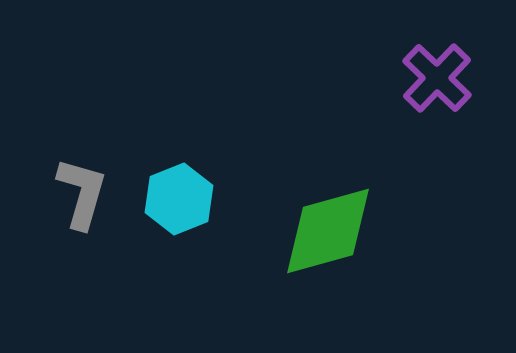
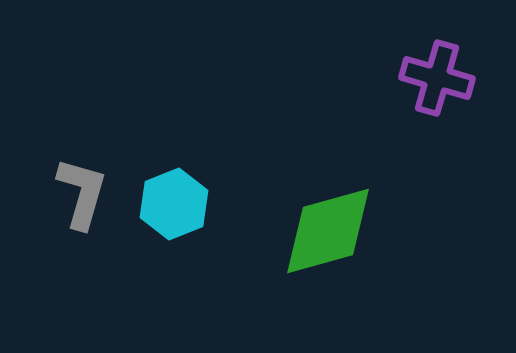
purple cross: rotated 28 degrees counterclockwise
cyan hexagon: moved 5 px left, 5 px down
